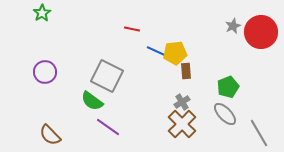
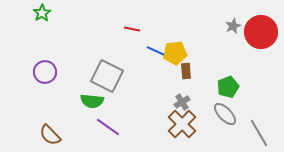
green semicircle: rotated 30 degrees counterclockwise
